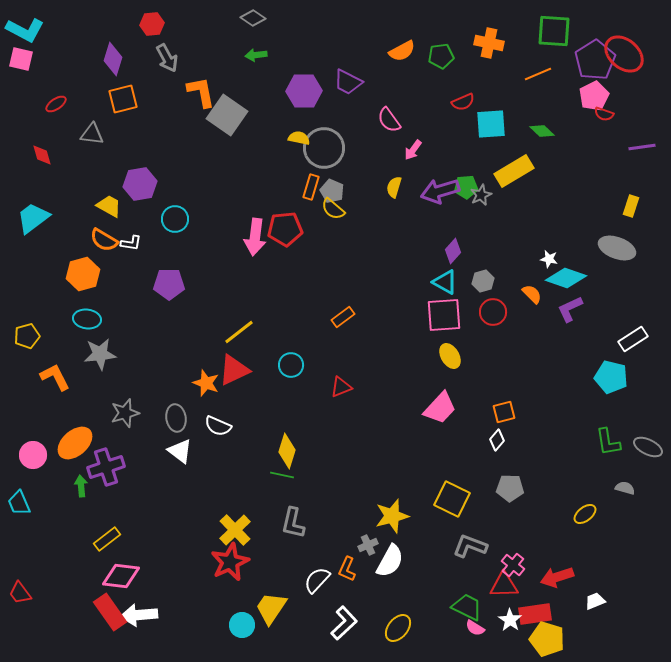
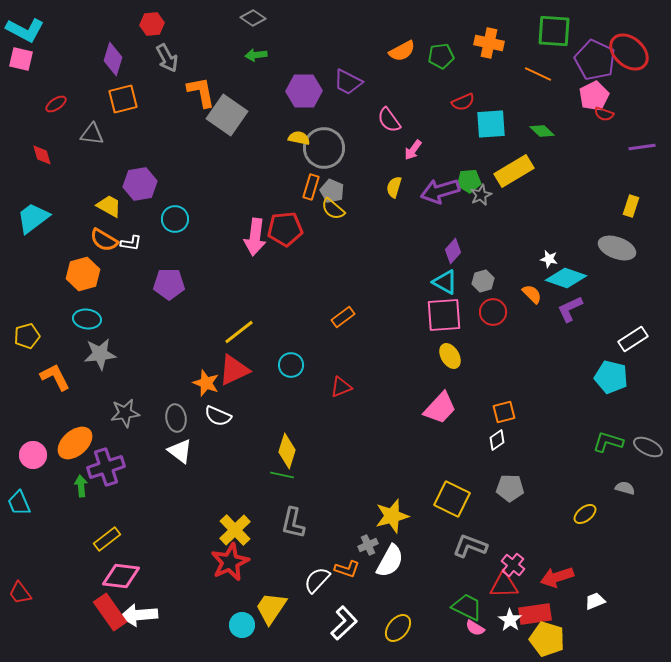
red ellipse at (624, 54): moved 5 px right, 2 px up
purple pentagon at (595, 60): rotated 15 degrees counterclockwise
orange line at (538, 74): rotated 48 degrees clockwise
green pentagon at (466, 187): moved 3 px right, 6 px up
gray star at (125, 413): rotated 8 degrees clockwise
white semicircle at (218, 426): moved 10 px up
white diamond at (497, 440): rotated 15 degrees clockwise
green L-shape at (608, 442): rotated 116 degrees clockwise
orange L-shape at (347, 569): rotated 95 degrees counterclockwise
